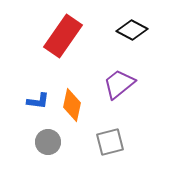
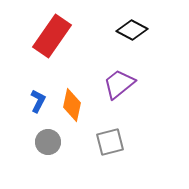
red rectangle: moved 11 px left
blue L-shape: rotated 70 degrees counterclockwise
